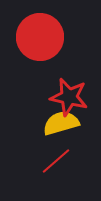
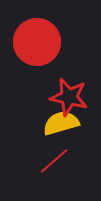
red circle: moved 3 px left, 5 px down
red line: moved 2 px left
